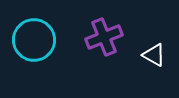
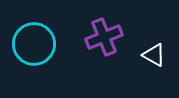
cyan circle: moved 4 px down
